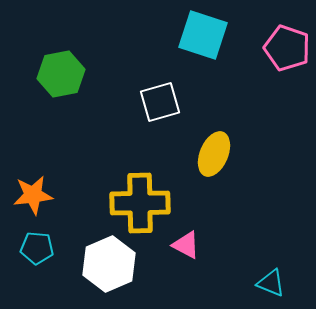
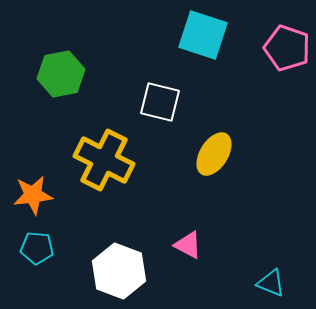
white square: rotated 30 degrees clockwise
yellow ellipse: rotated 9 degrees clockwise
yellow cross: moved 36 px left, 43 px up; rotated 28 degrees clockwise
pink triangle: moved 2 px right
white hexagon: moved 10 px right, 7 px down; rotated 16 degrees counterclockwise
